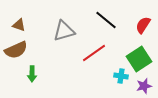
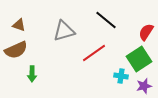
red semicircle: moved 3 px right, 7 px down
